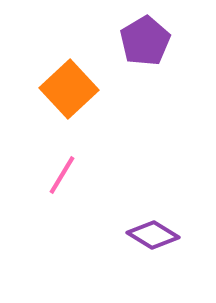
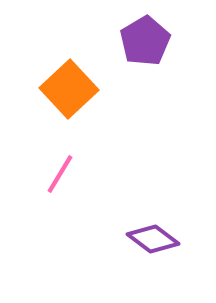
pink line: moved 2 px left, 1 px up
purple diamond: moved 4 px down; rotated 6 degrees clockwise
